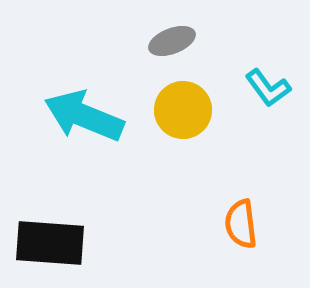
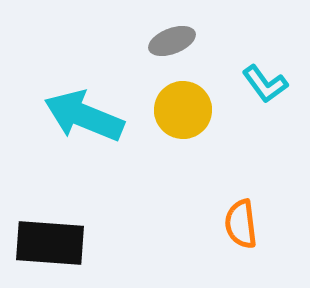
cyan L-shape: moved 3 px left, 4 px up
